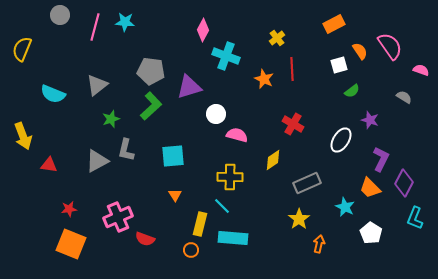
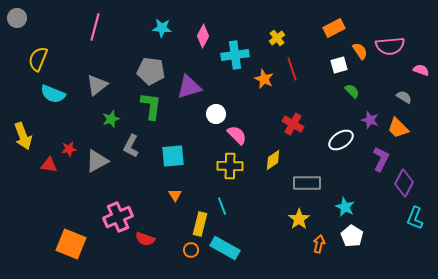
gray circle at (60, 15): moved 43 px left, 3 px down
cyan star at (125, 22): moved 37 px right, 6 px down
orange rectangle at (334, 24): moved 4 px down
pink diamond at (203, 30): moved 6 px down
pink semicircle at (390, 46): rotated 120 degrees clockwise
yellow semicircle at (22, 49): moved 16 px right, 10 px down
cyan cross at (226, 56): moved 9 px right, 1 px up; rotated 28 degrees counterclockwise
red line at (292, 69): rotated 15 degrees counterclockwise
green semicircle at (352, 91): rotated 98 degrees counterclockwise
green L-shape at (151, 106): rotated 40 degrees counterclockwise
pink semicircle at (237, 135): rotated 30 degrees clockwise
white ellipse at (341, 140): rotated 25 degrees clockwise
gray L-shape at (126, 150): moved 5 px right, 4 px up; rotated 15 degrees clockwise
yellow cross at (230, 177): moved 11 px up
gray rectangle at (307, 183): rotated 24 degrees clockwise
orange trapezoid at (370, 188): moved 28 px right, 60 px up
cyan line at (222, 206): rotated 24 degrees clockwise
red star at (69, 209): moved 60 px up
white pentagon at (371, 233): moved 19 px left, 3 px down
cyan rectangle at (233, 238): moved 8 px left, 10 px down; rotated 24 degrees clockwise
